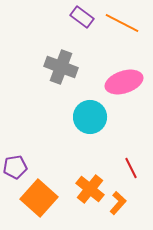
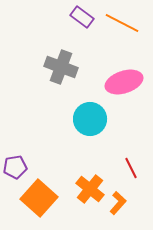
cyan circle: moved 2 px down
